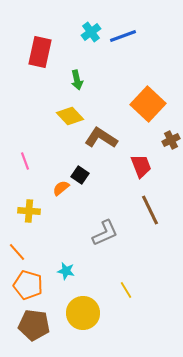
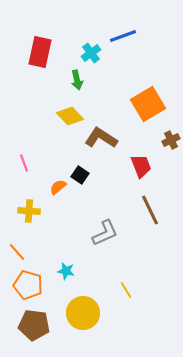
cyan cross: moved 21 px down
orange square: rotated 16 degrees clockwise
pink line: moved 1 px left, 2 px down
orange semicircle: moved 3 px left, 1 px up
